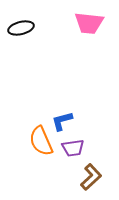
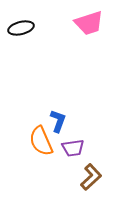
pink trapezoid: rotated 24 degrees counterclockwise
blue L-shape: moved 4 px left; rotated 125 degrees clockwise
